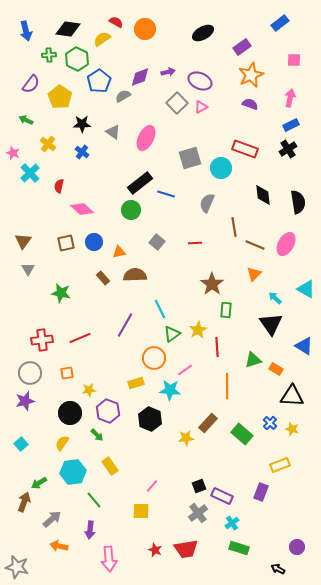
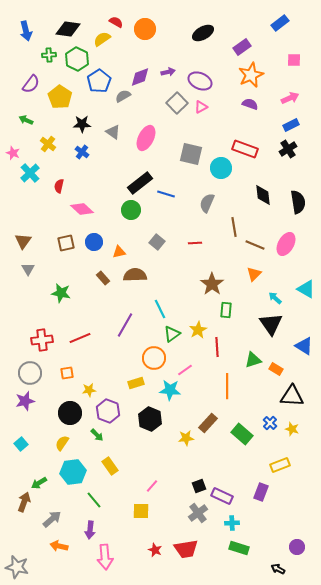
pink arrow at (290, 98): rotated 54 degrees clockwise
gray square at (190, 158): moved 1 px right, 4 px up; rotated 30 degrees clockwise
cyan cross at (232, 523): rotated 32 degrees clockwise
pink arrow at (109, 559): moved 4 px left, 2 px up
